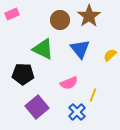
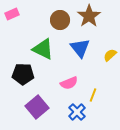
blue triangle: moved 1 px up
